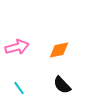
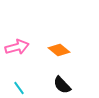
orange diamond: rotated 50 degrees clockwise
